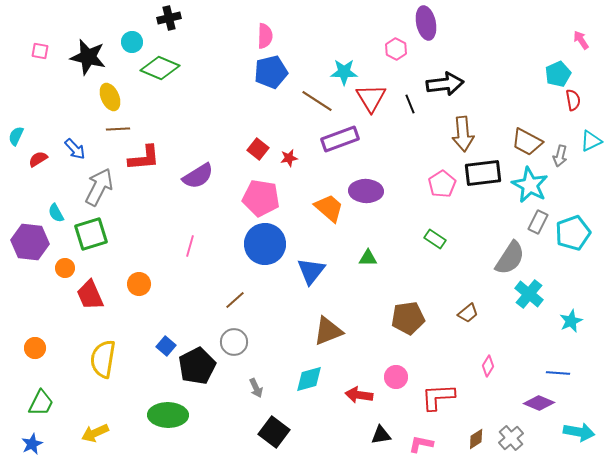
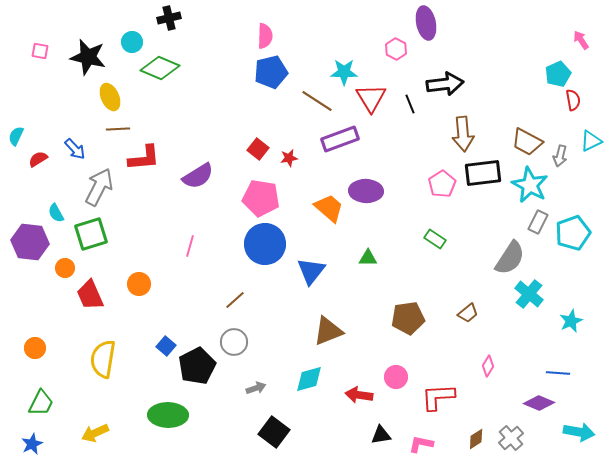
gray arrow at (256, 388): rotated 84 degrees counterclockwise
